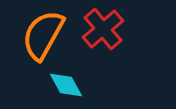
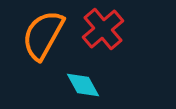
cyan diamond: moved 17 px right
